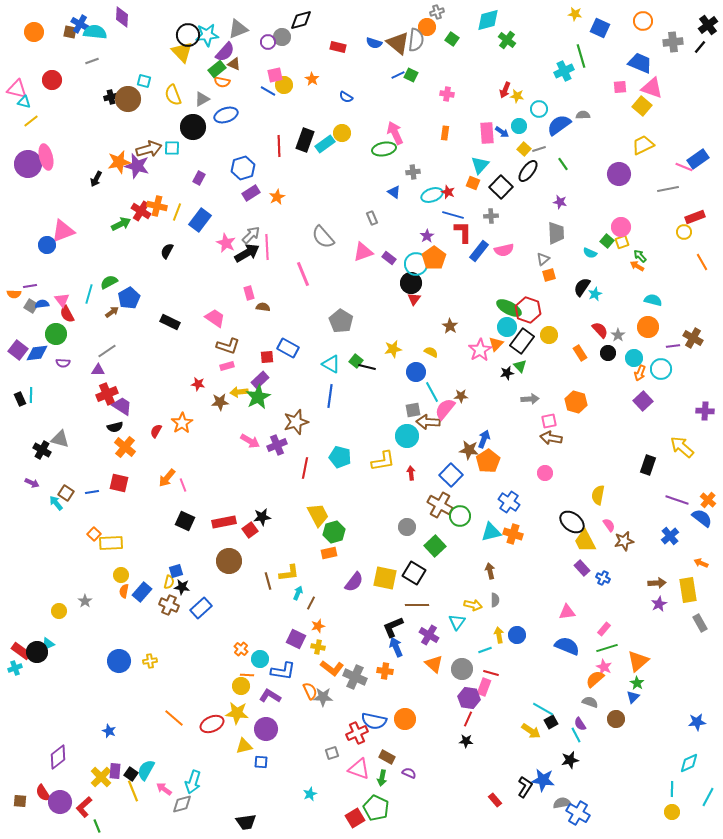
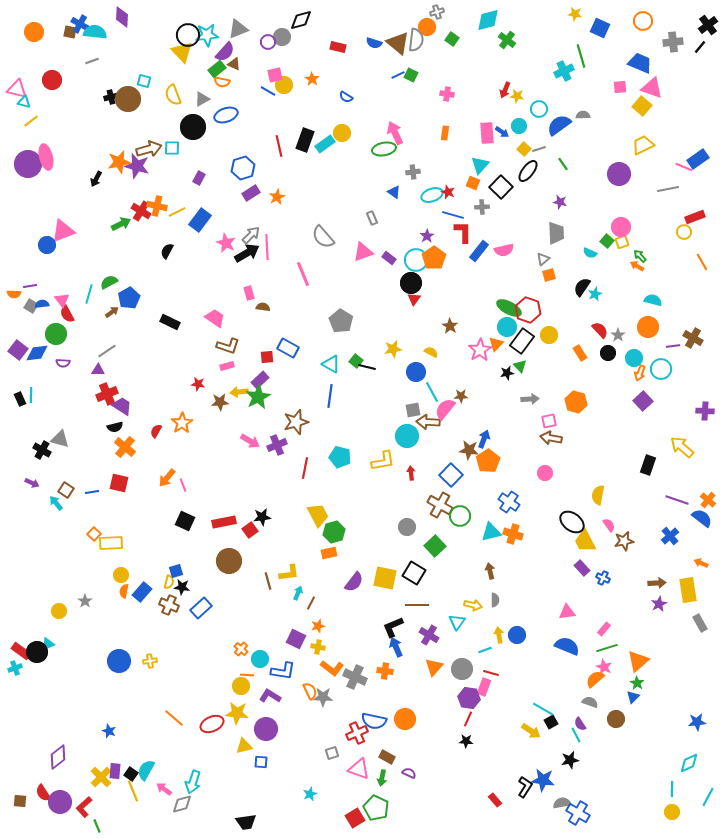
red line at (279, 146): rotated 10 degrees counterclockwise
yellow line at (177, 212): rotated 42 degrees clockwise
gray cross at (491, 216): moved 9 px left, 9 px up
cyan circle at (416, 264): moved 4 px up
brown square at (66, 493): moved 3 px up
orange triangle at (434, 664): moved 3 px down; rotated 30 degrees clockwise
